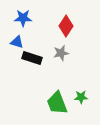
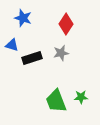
blue star: rotated 18 degrees clockwise
red diamond: moved 2 px up
blue triangle: moved 5 px left, 3 px down
black rectangle: rotated 36 degrees counterclockwise
green trapezoid: moved 1 px left, 2 px up
